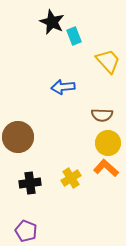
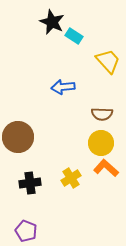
cyan rectangle: rotated 36 degrees counterclockwise
brown semicircle: moved 1 px up
yellow circle: moved 7 px left
